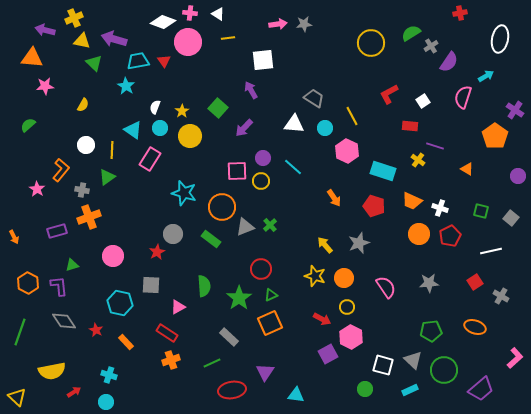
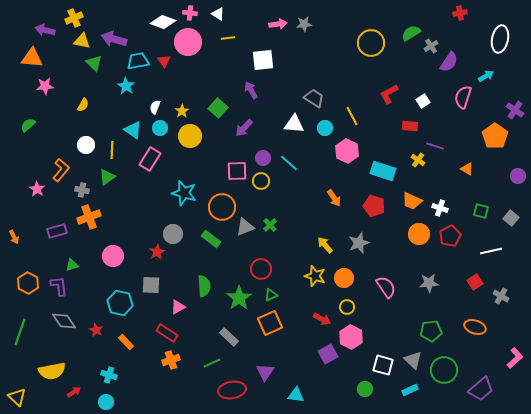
cyan line at (293, 167): moved 4 px left, 4 px up
